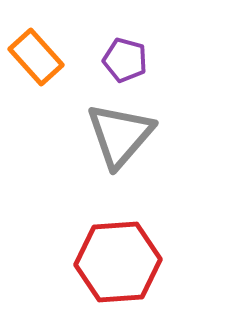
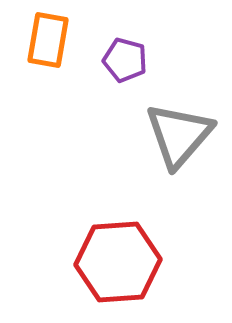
orange rectangle: moved 12 px right, 17 px up; rotated 52 degrees clockwise
gray triangle: moved 59 px right
